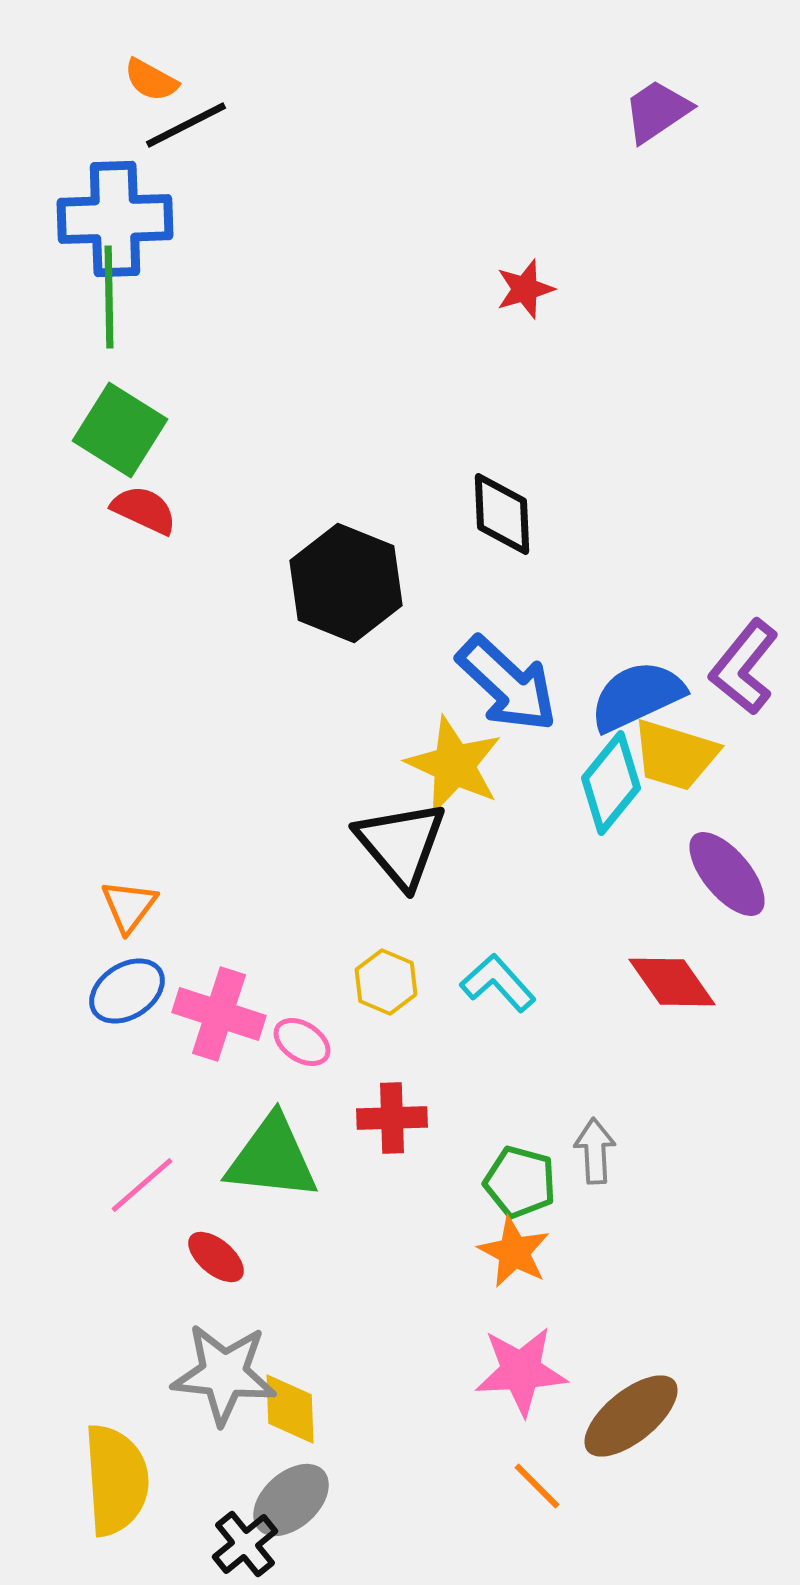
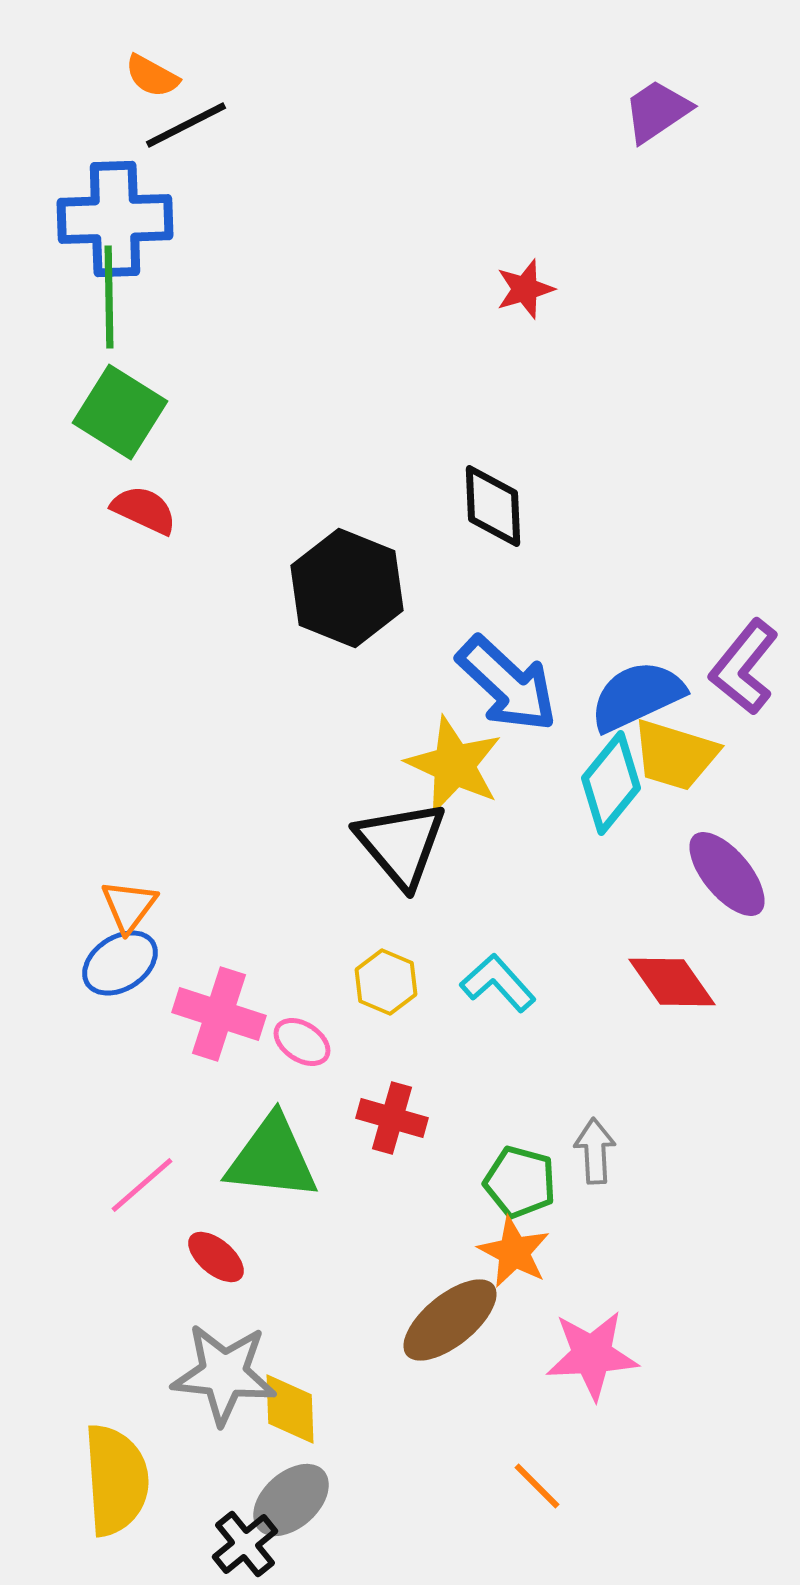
orange semicircle: moved 1 px right, 4 px up
green square: moved 18 px up
black diamond: moved 9 px left, 8 px up
black hexagon: moved 1 px right, 5 px down
blue ellipse: moved 7 px left, 28 px up
red cross: rotated 18 degrees clockwise
pink star: moved 71 px right, 16 px up
brown ellipse: moved 181 px left, 96 px up
